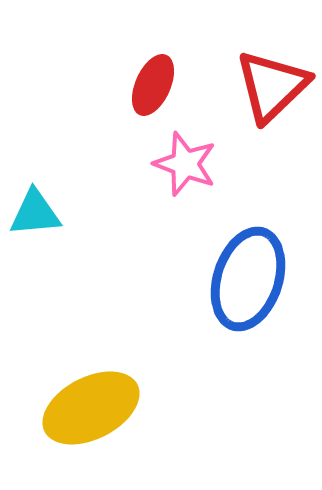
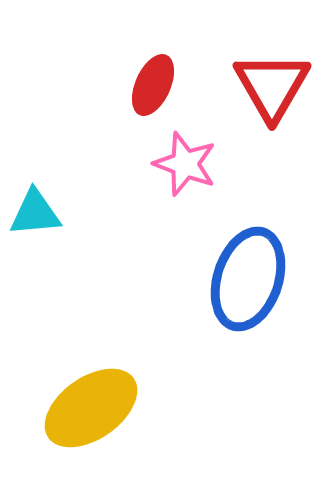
red triangle: rotated 16 degrees counterclockwise
yellow ellipse: rotated 8 degrees counterclockwise
